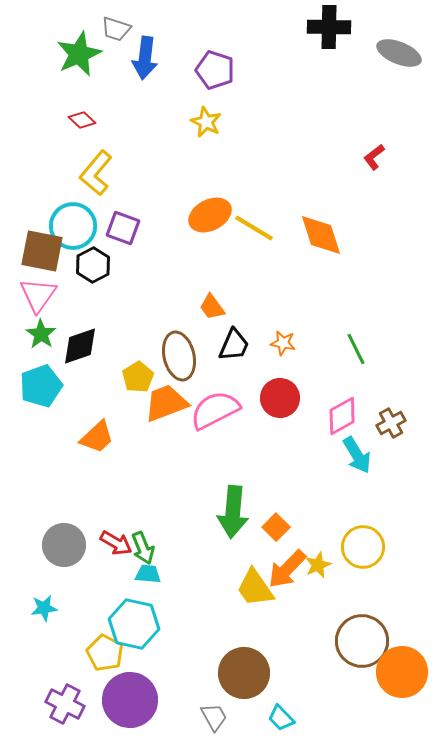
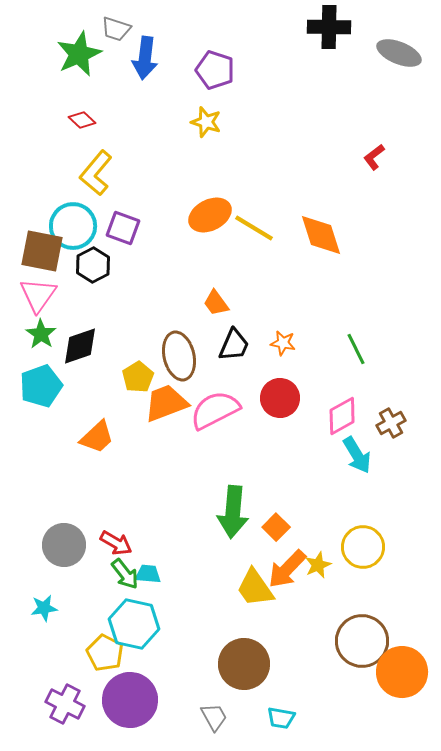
yellow star at (206, 122): rotated 8 degrees counterclockwise
orange trapezoid at (212, 307): moved 4 px right, 4 px up
green arrow at (143, 548): moved 18 px left, 26 px down; rotated 16 degrees counterclockwise
brown circle at (244, 673): moved 9 px up
cyan trapezoid at (281, 718): rotated 36 degrees counterclockwise
